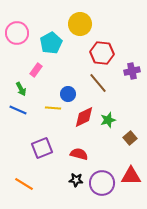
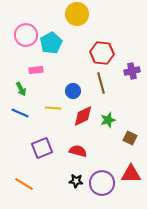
yellow circle: moved 3 px left, 10 px up
pink circle: moved 9 px right, 2 px down
pink rectangle: rotated 48 degrees clockwise
brown line: moved 3 px right; rotated 25 degrees clockwise
blue circle: moved 5 px right, 3 px up
blue line: moved 2 px right, 3 px down
red diamond: moved 1 px left, 1 px up
brown square: rotated 24 degrees counterclockwise
red semicircle: moved 1 px left, 3 px up
red triangle: moved 2 px up
black star: moved 1 px down
